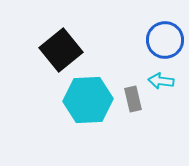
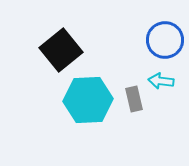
gray rectangle: moved 1 px right
